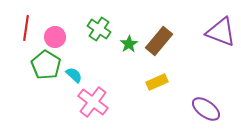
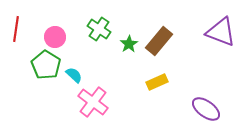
red line: moved 10 px left, 1 px down
